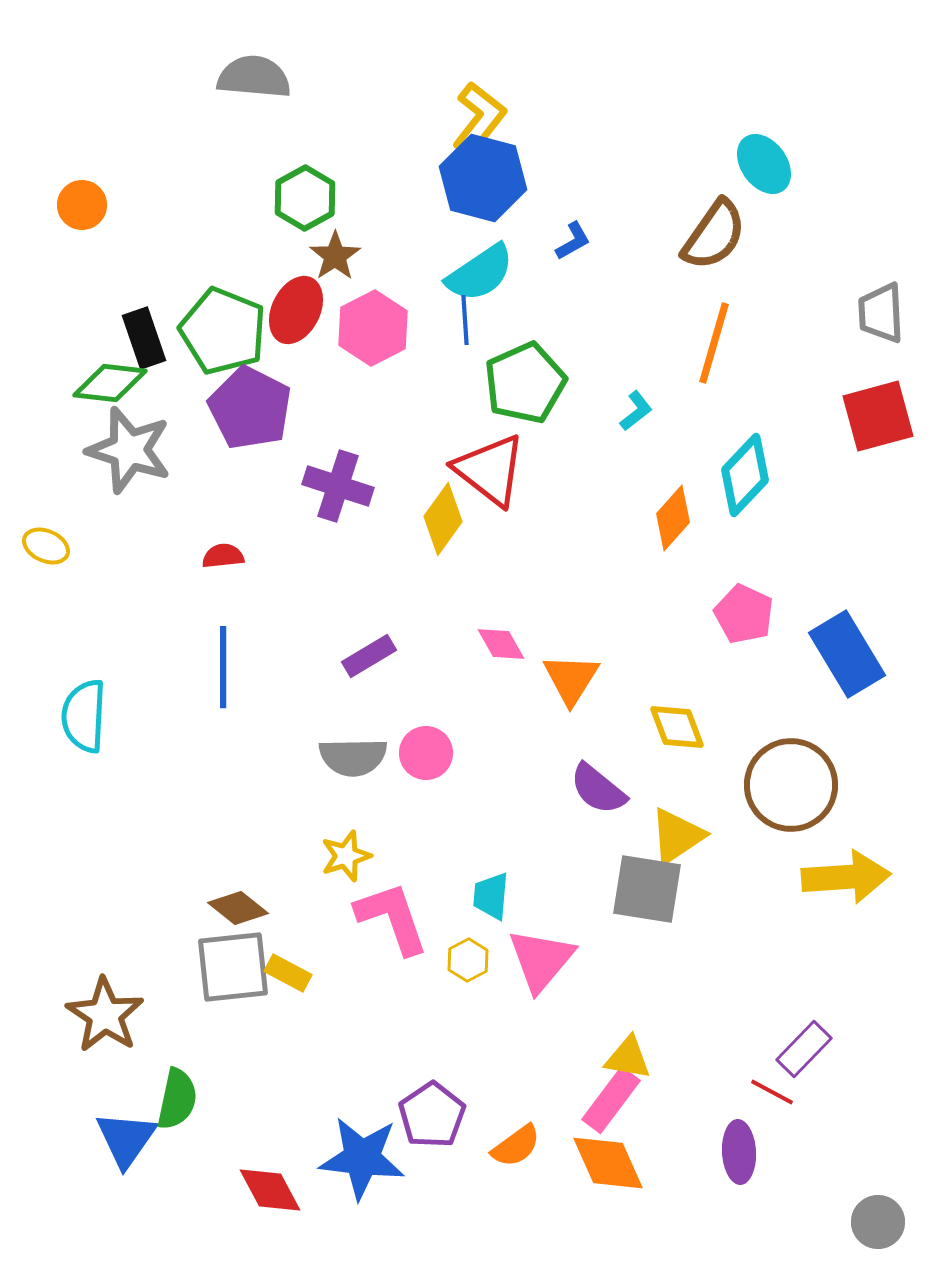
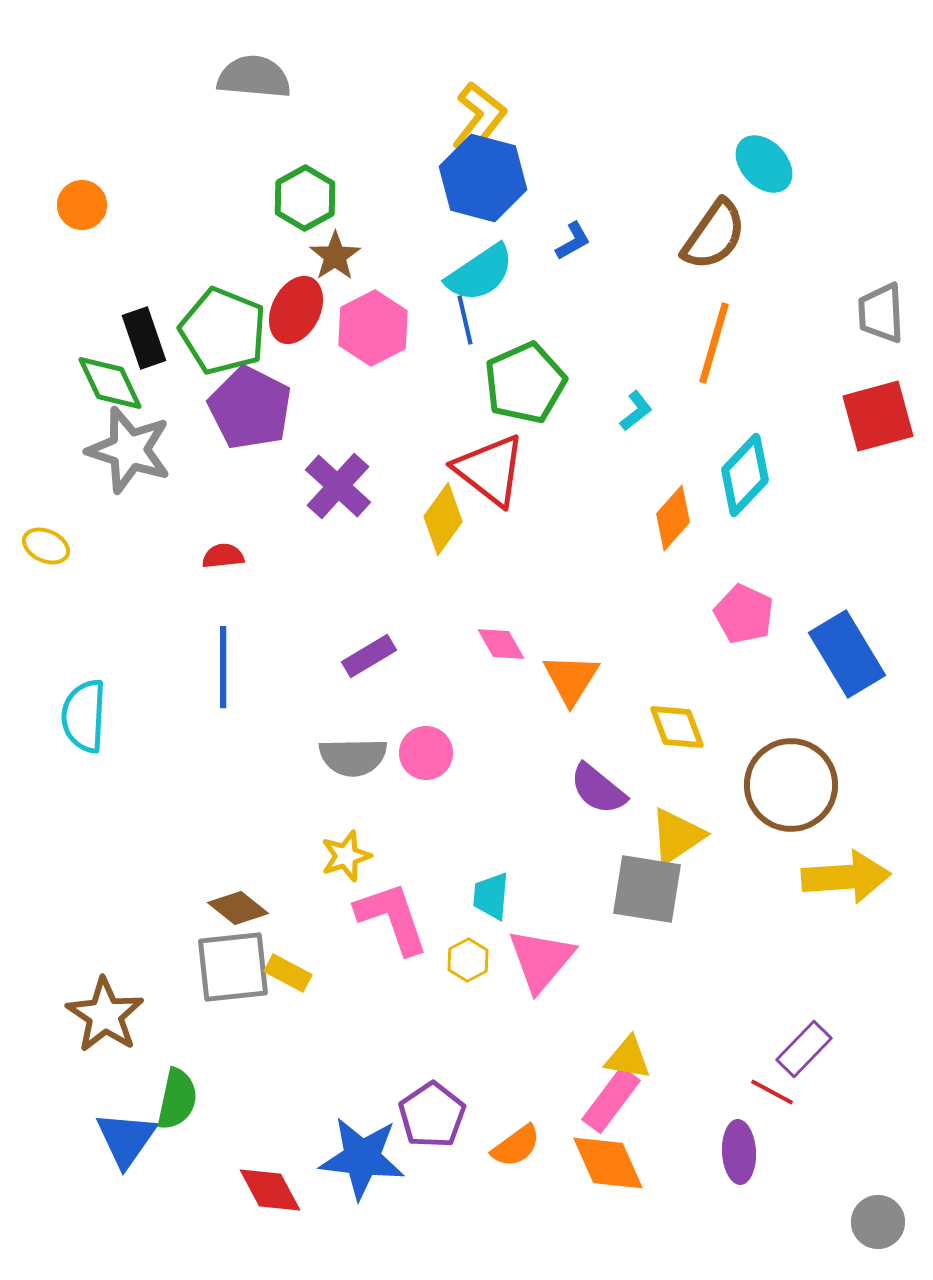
cyan ellipse at (764, 164): rotated 8 degrees counterclockwise
blue line at (465, 320): rotated 9 degrees counterclockwise
green diamond at (110, 383): rotated 58 degrees clockwise
purple cross at (338, 486): rotated 24 degrees clockwise
